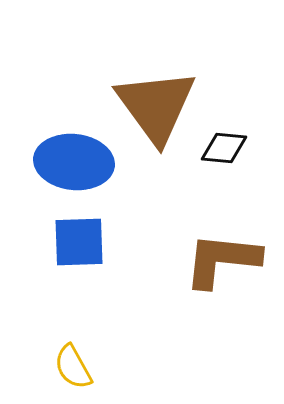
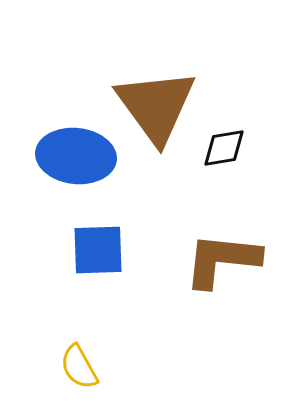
black diamond: rotated 15 degrees counterclockwise
blue ellipse: moved 2 px right, 6 px up
blue square: moved 19 px right, 8 px down
yellow semicircle: moved 6 px right
